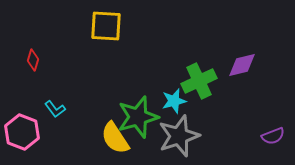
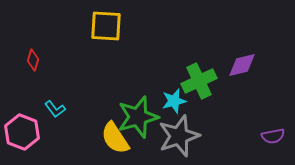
purple semicircle: rotated 10 degrees clockwise
